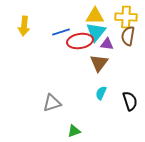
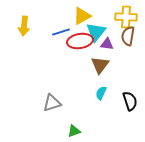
yellow triangle: moved 13 px left; rotated 30 degrees counterclockwise
brown triangle: moved 1 px right, 2 px down
